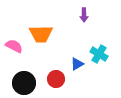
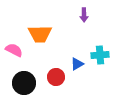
orange trapezoid: moved 1 px left
pink semicircle: moved 4 px down
cyan cross: moved 1 px right, 1 px down; rotated 36 degrees counterclockwise
red circle: moved 2 px up
